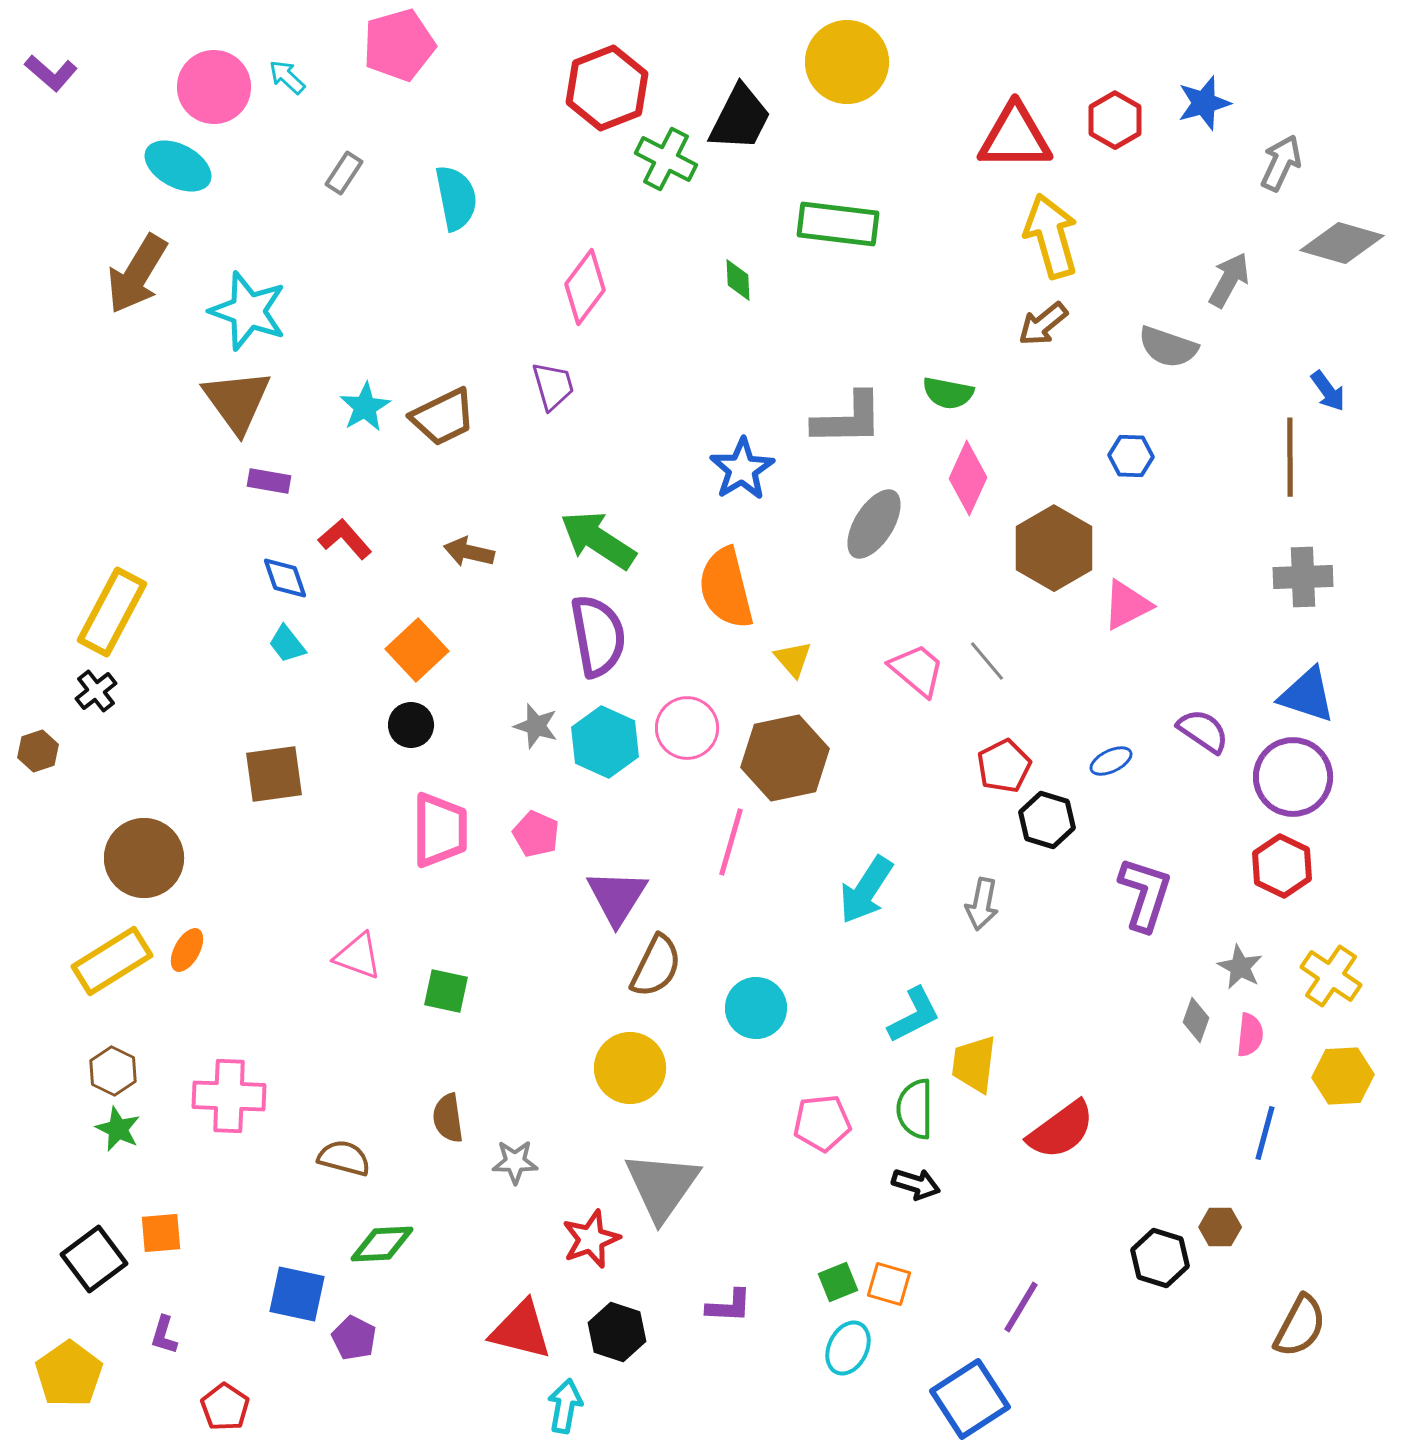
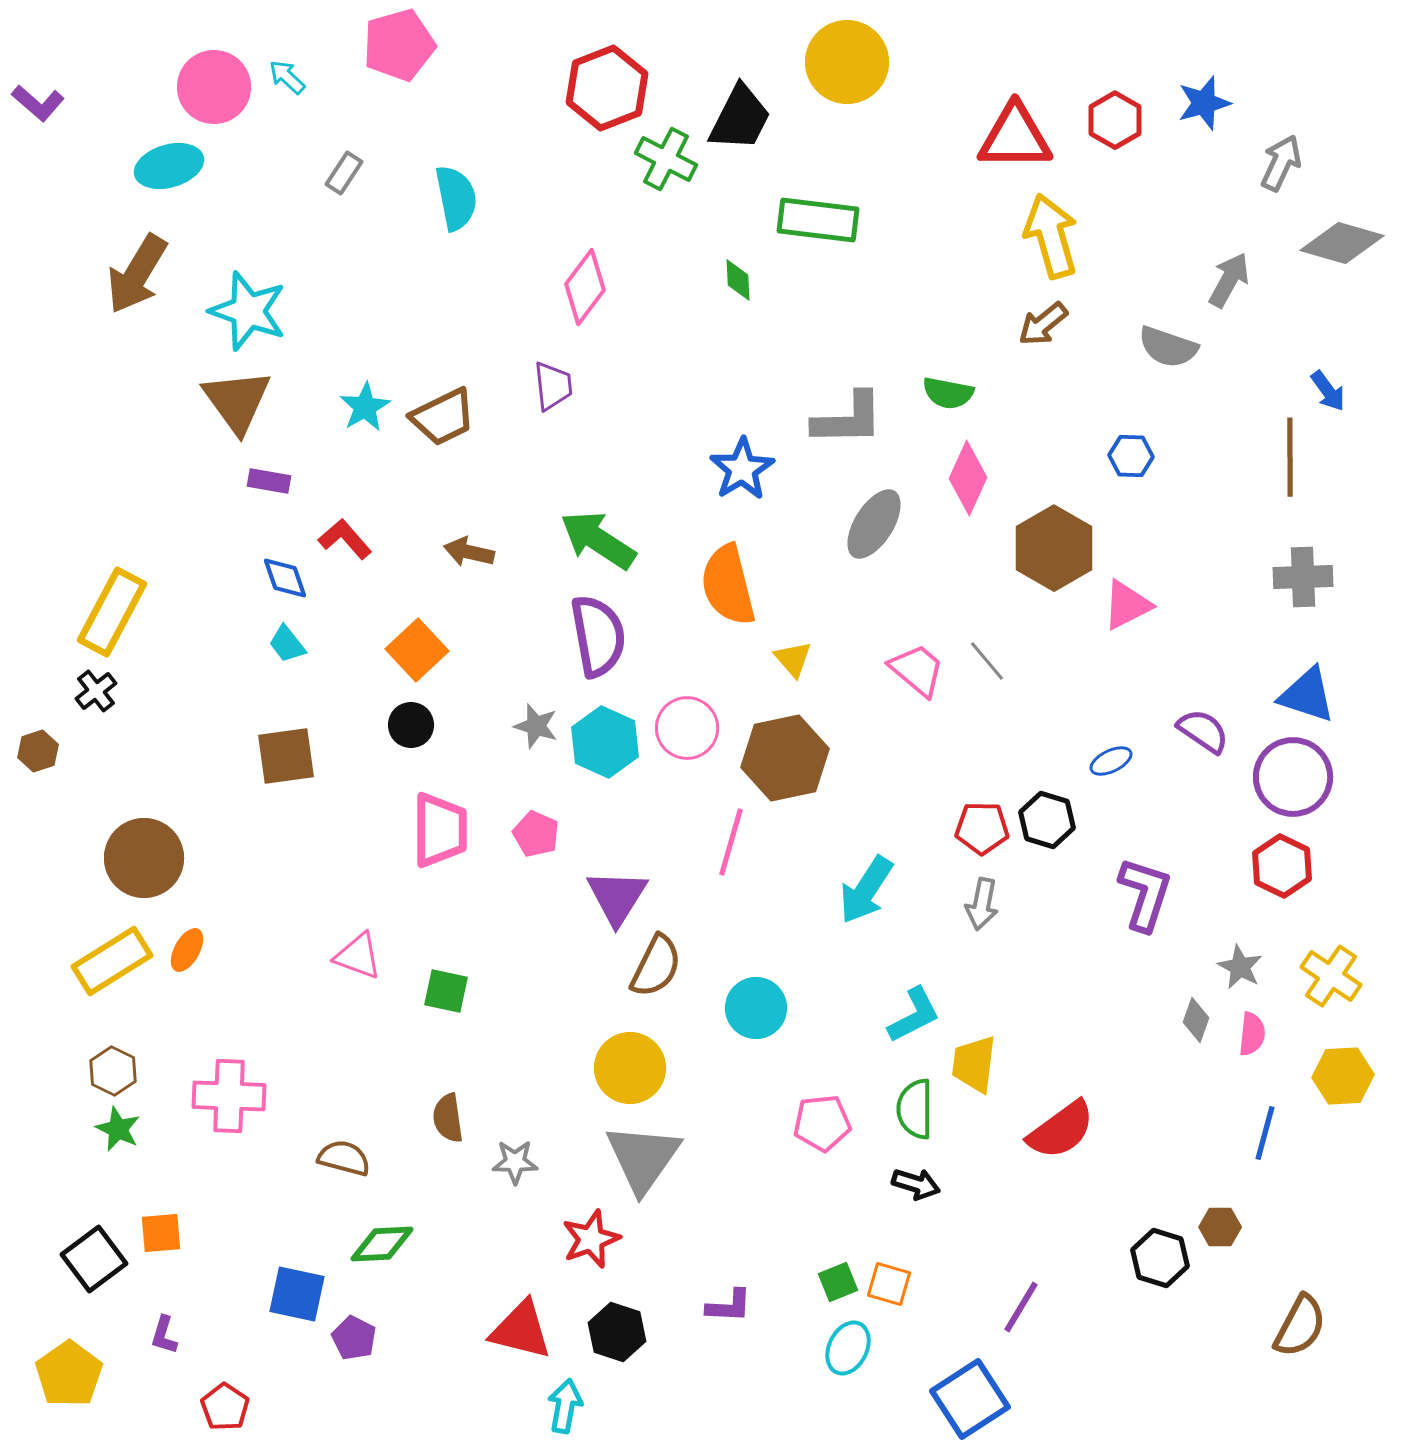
purple L-shape at (51, 73): moved 13 px left, 30 px down
cyan ellipse at (178, 166): moved 9 px left; rotated 44 degrees counterclockwise
green rectangle at (838, 224): moved 20 px left, 4 px up
purple trapezoid at (553, 386): rotated 10 degrees clockwise
orange semicircle at (726, 588): moved 2 px right, 3 px up
red pentagon at (1004, 766): moved 22 px left, 62 px down; rotated 28 degrees clockwise
brown square at (274, 774): moved 12 px right, 18 px up
pink semicircle at (1250, 1035): moved 2 px right, 1 px up
gray triangle at (662, 1186): moved 19 px left, 28 px up
